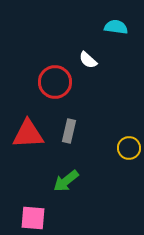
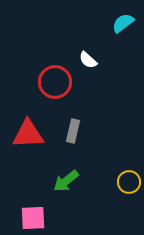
cyan semicircle: moved 7 px right, 4 px up; rotated 45 degrees counterclockwise
gray rectangle: moved 4 px right
yellow circle: moved 34 px down
pink square: rotated 8 degrees counterclockwise
